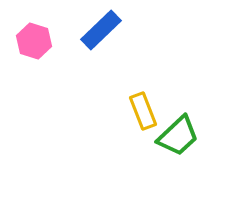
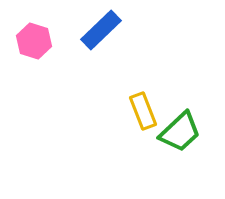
green trapezoid: moved 2 px right, 4 px up
